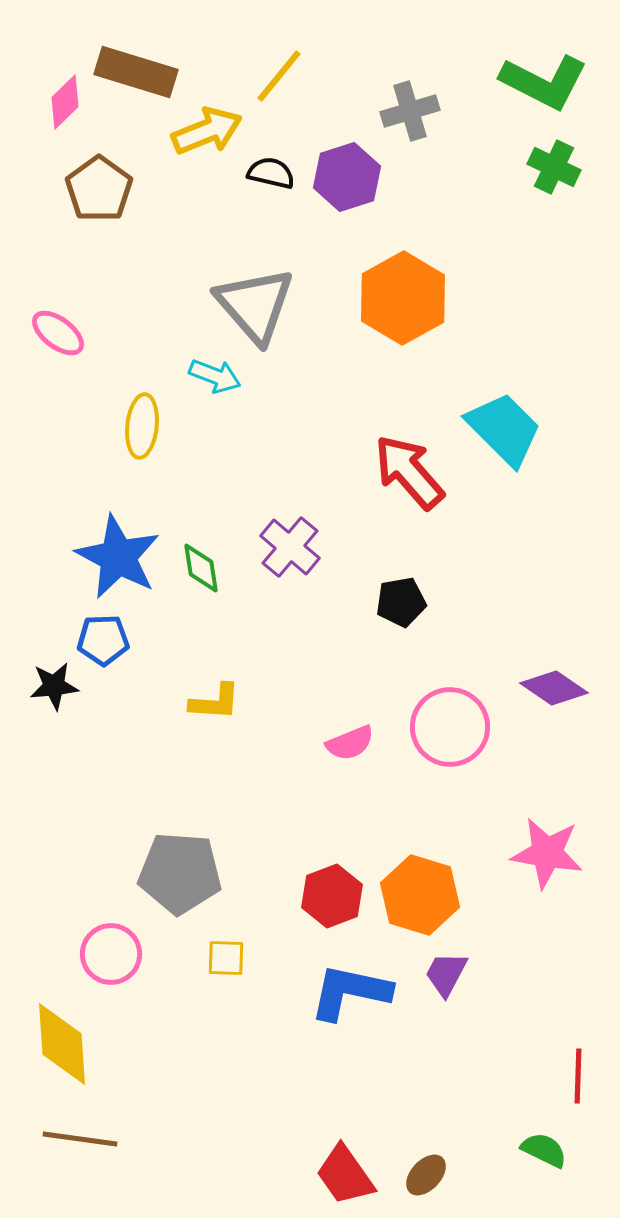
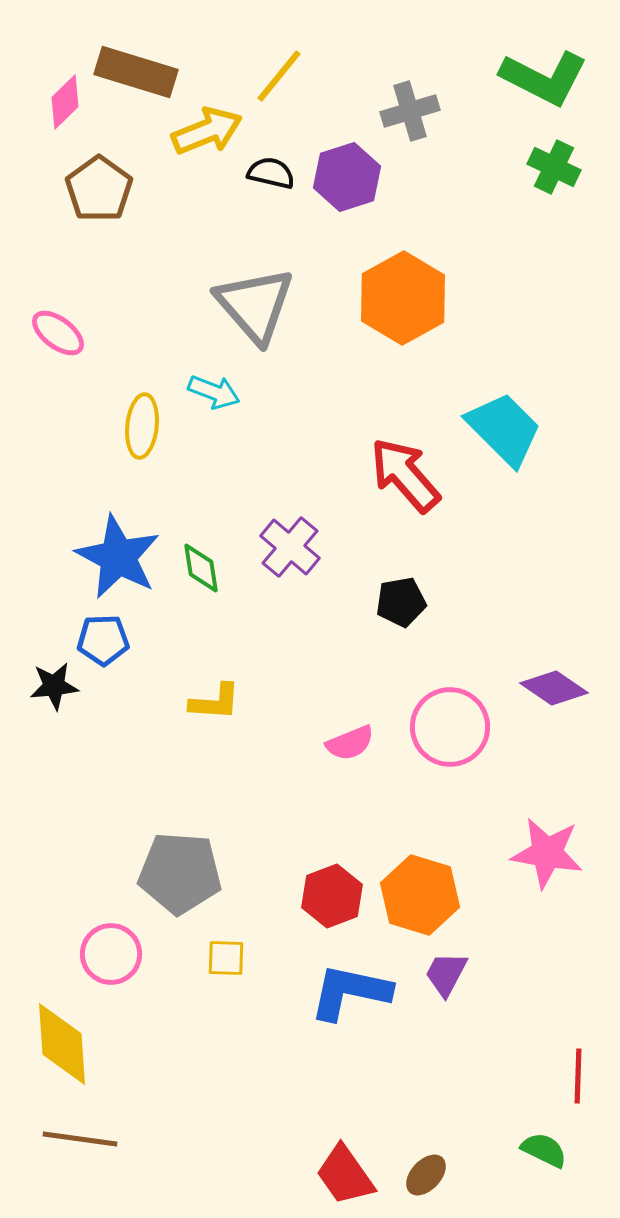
green L-shape at (544, 82): moved 4 px up
cyan arrow at (215, 376): moved 1 px left, 16 px down
red arrow at (409, 472): moved 4 px left, 3 px down
